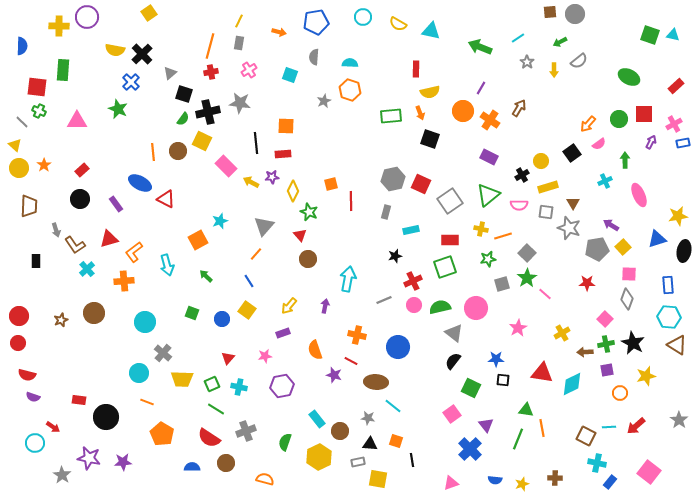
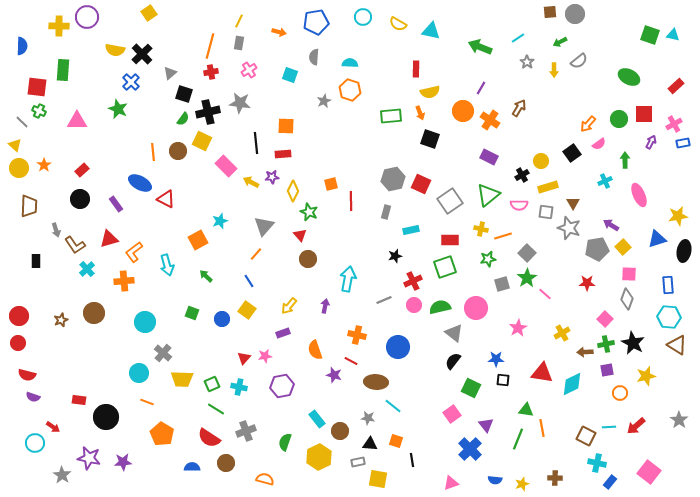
red triangle at (228, 358): moved 16 px right
